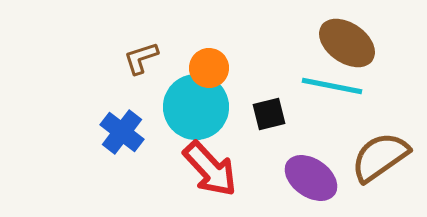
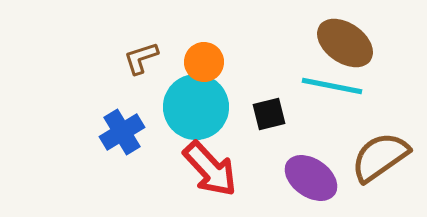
brown ellipse: moved 2 px left
orange circle: moved 5 px left, 6 px up
blue cross: rotated 21 degrees clockwise
